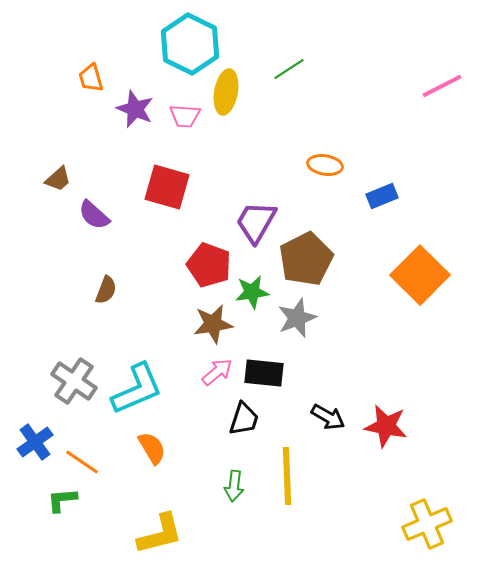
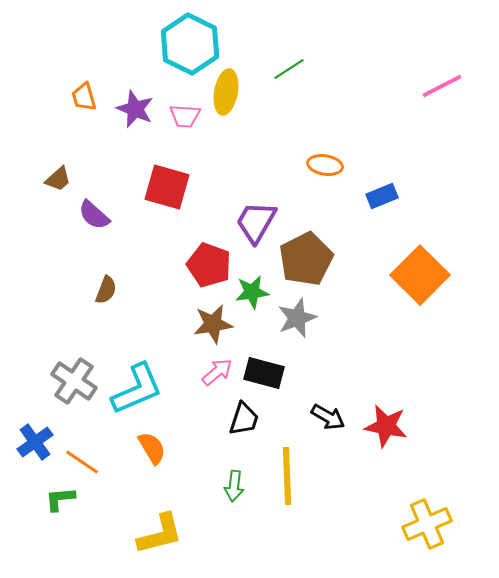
orange trapezoid: moved 7 px left, 19 px down
black rectangle: rotated 9 degrees clockwise
green L-shape: moved 2 px left, 1 px up
